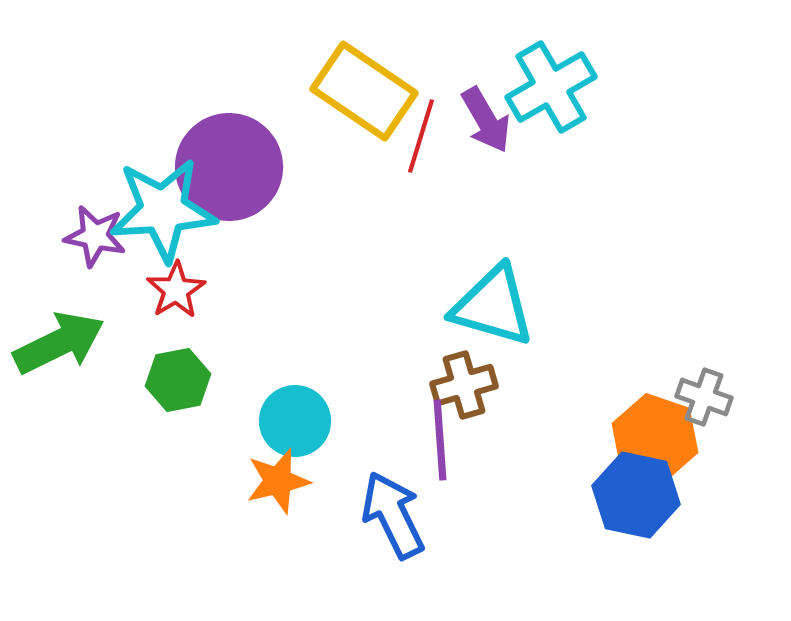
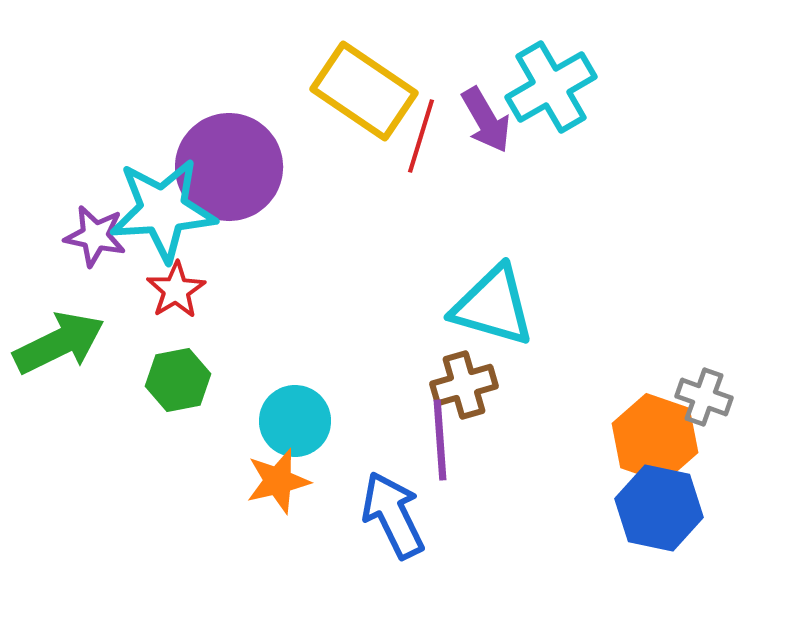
blue hexagon: moved 23 px right, 13 px down
